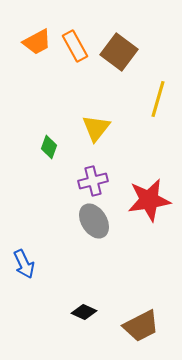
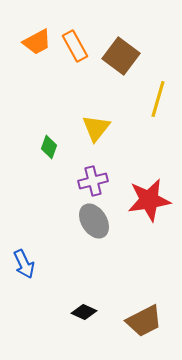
brown square: moved 2 px right, 4 px down
brown trapezoid: moved 3 px right, 5 px up
